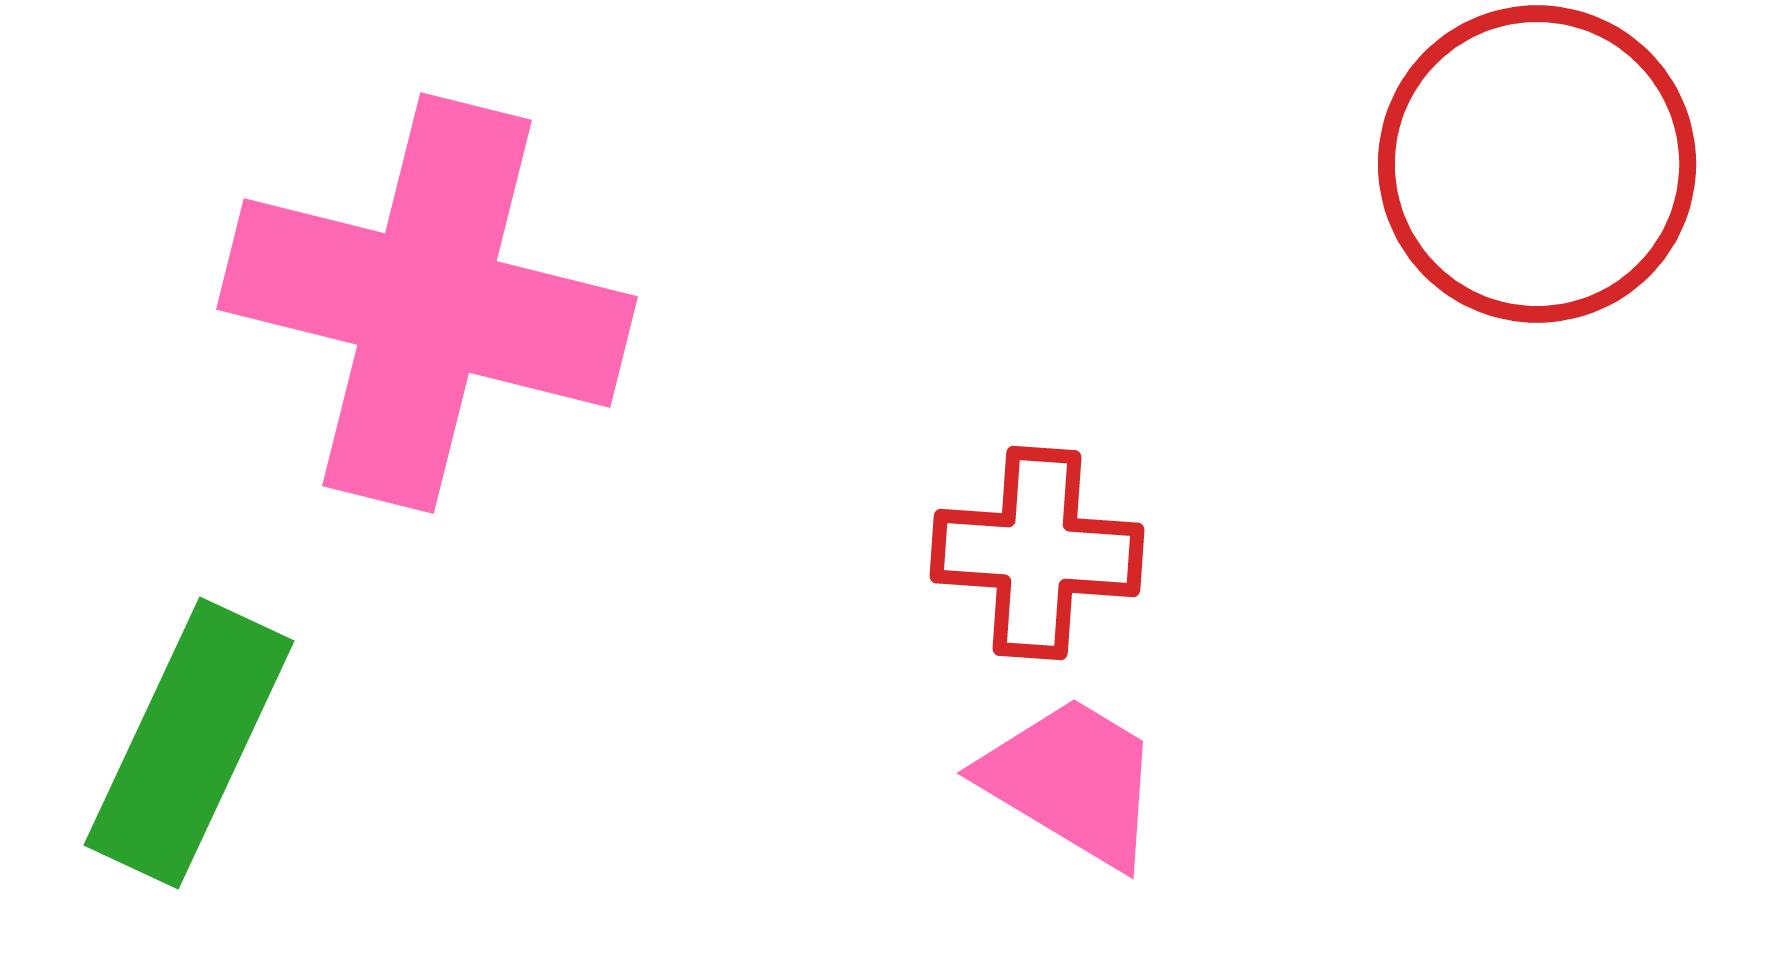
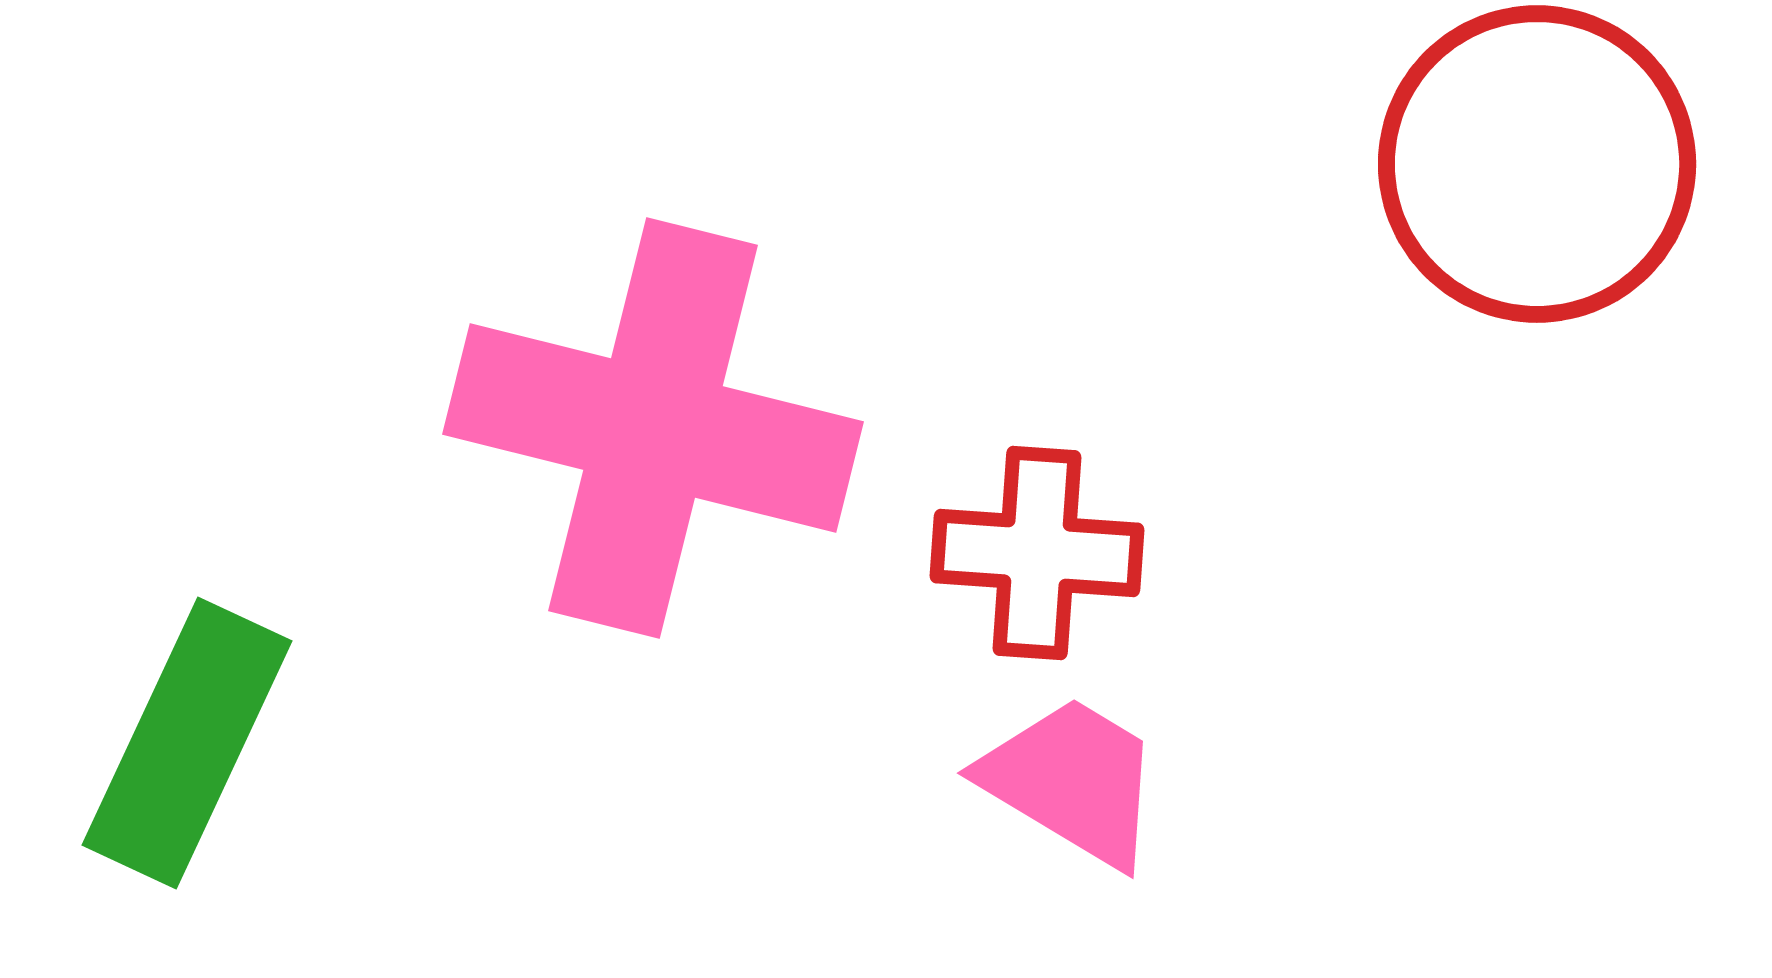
pink cross: moved 226 px right, 125 px down
green rectangle: moved 2 px left
